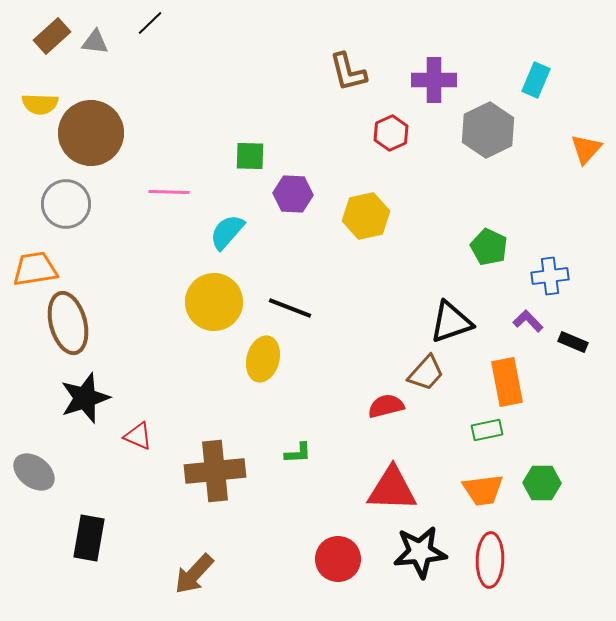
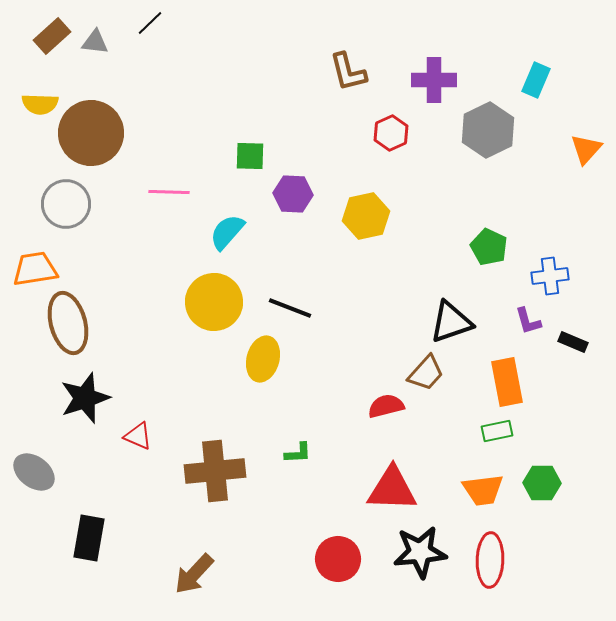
purple L-shape at (528, 321): rotated 152 degrees counterclockwise
green rectangle at (487, 430): moved 10 px right, 1 px down
